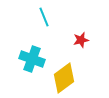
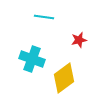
cyan line: rotated 60 degrees counterclockwise
red star: moved 2 px left
